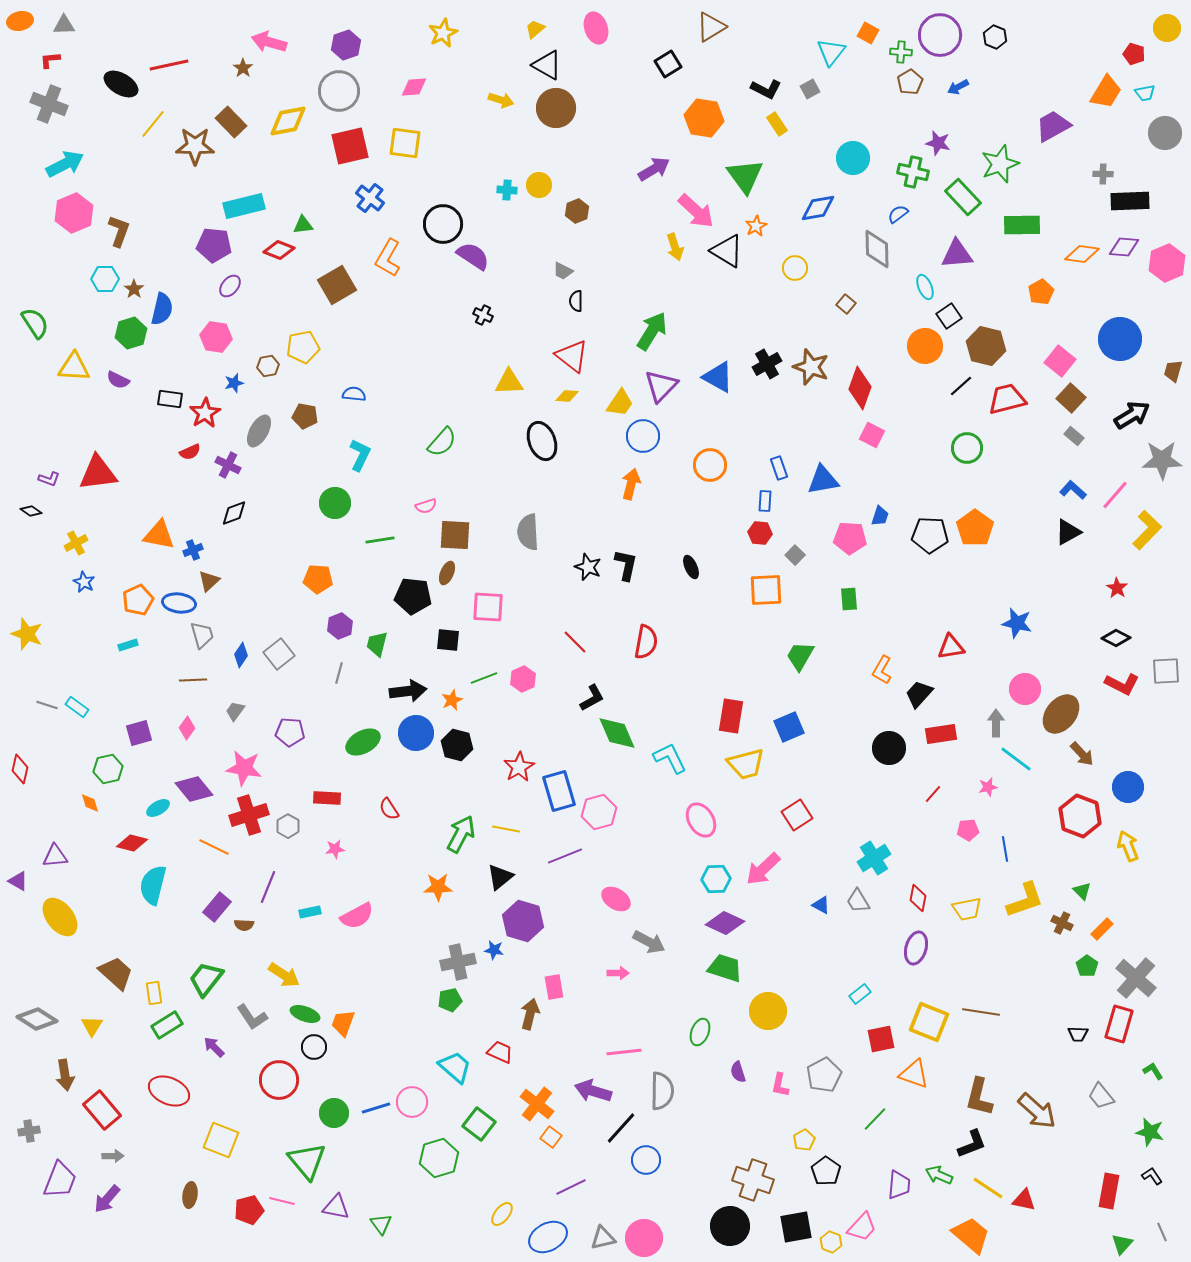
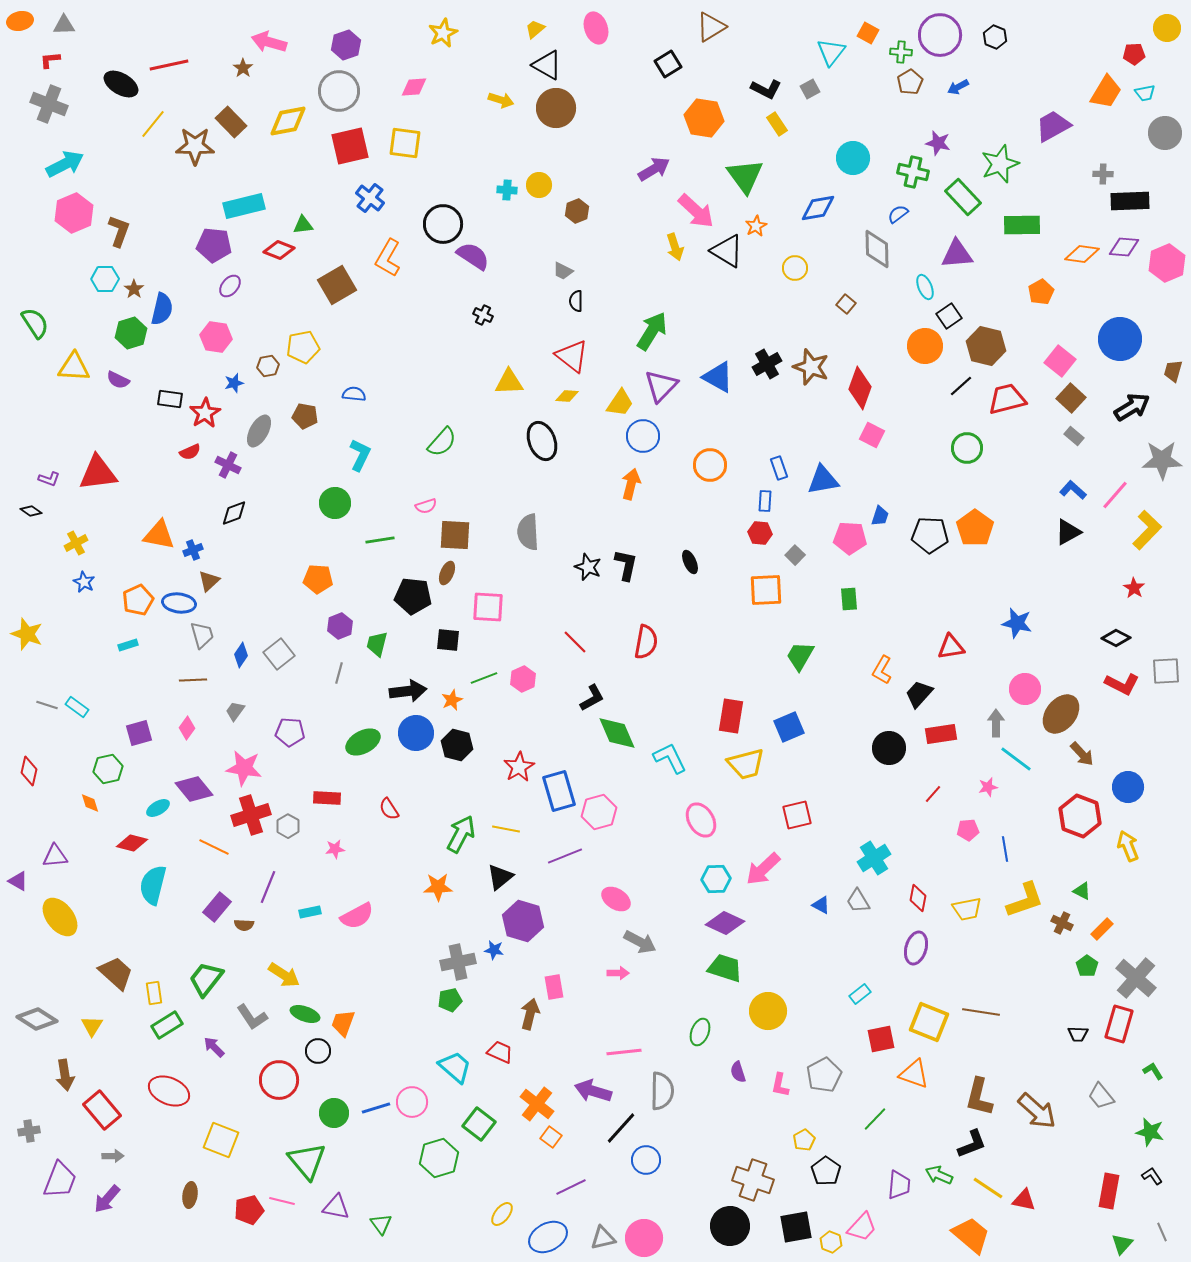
red pentagon at (1134, 54): rotated 20 degrees counterclockwise
black arrow at (1132, 415): moved 8 px up
black ellipse at (691, 567): moved 1 px left, 5 px up
red star at (1117, 588): moved 17 px right
red diamond at (20, 769): moved 9 px right, 2 px down
red cross at (249, 815): moved 2 px right
red square at (797, 815): rotated 20 degrees clockwise
green triangle at (1082, 891): rotated 18 degrees counterclockwise
gray arrow at (649, 942): moved 9 px left
black circle at (314, 1047): moved 4 px right, 4 px down
